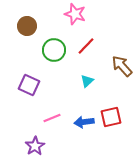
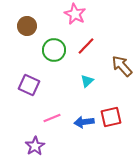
pink star: rotated 10 degrees clockwise
